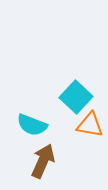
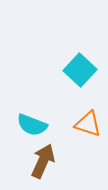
cyan square: moved 4 px right, 27 px up
orange triangle: moved 2 px left, 1 px up; rotated 8 degrees clockwise
